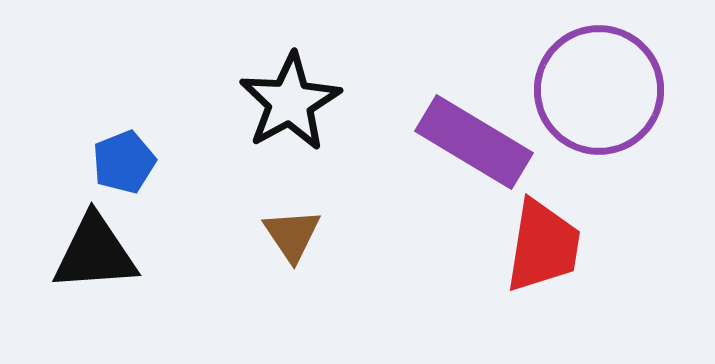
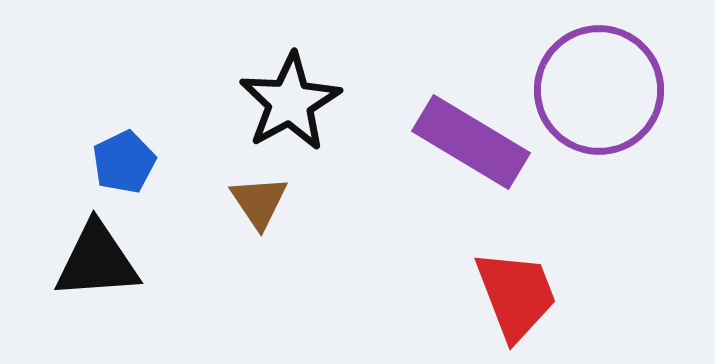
purple rectangle: moved 3 px left
blue pentagon: rotated 4 degrees counterclockwise
brown triangle: moved 33 px left, 33 px up
red trapezoid: moved 27 px left, 49 px down; rotated 30 degrees counterclockwise
black triangle: moved 2 px right, 8 px down
